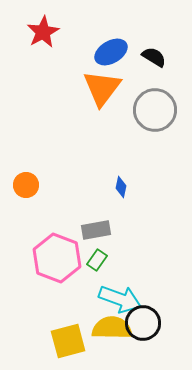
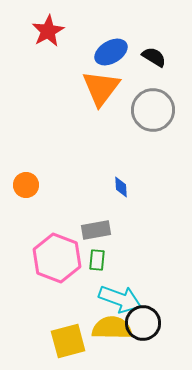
red star: moved 5 px right, 1 px up
orange triangle: moved 1 px left
gray circle: moved 2 px left
blue diamond: rotated 15 degrees counterclockwise
green rectangle: rotated 30 degrees counterclockwise
